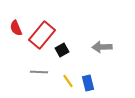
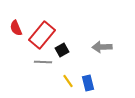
gray line: moved 4 px right, 10 px up
